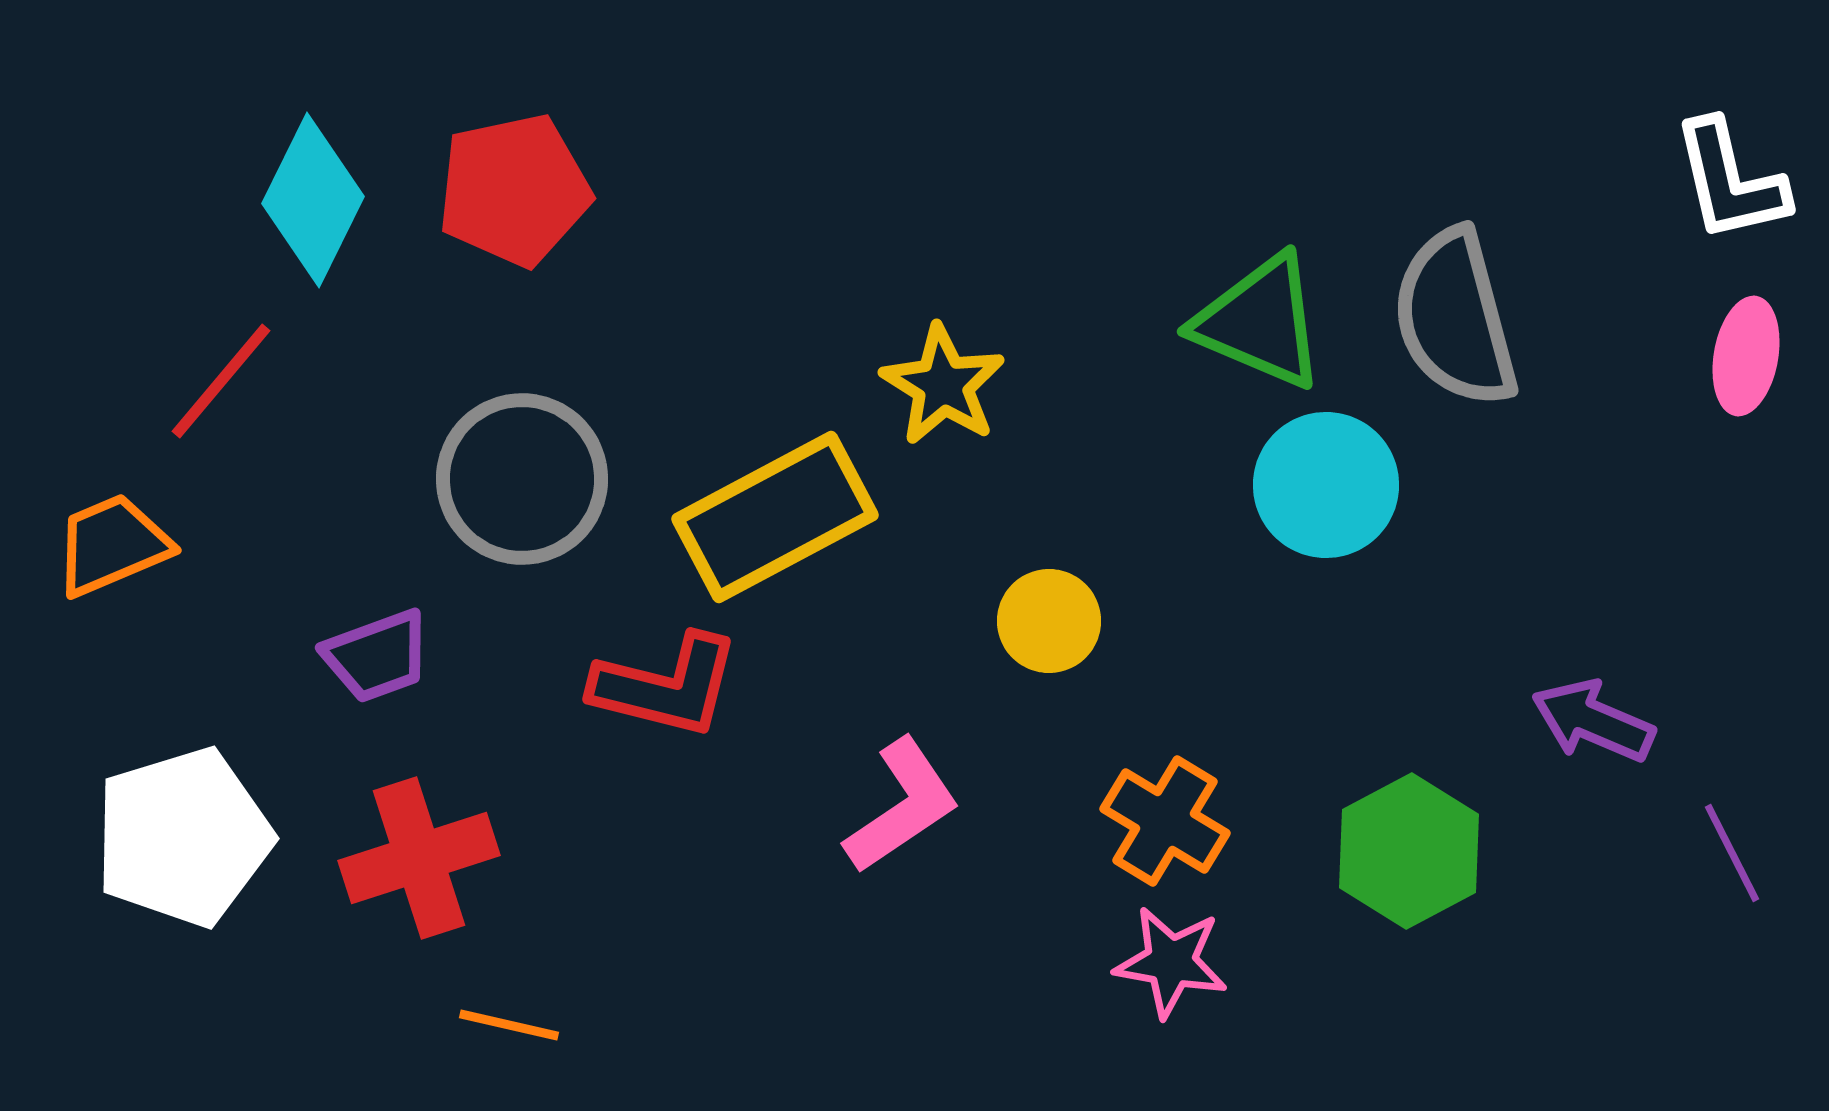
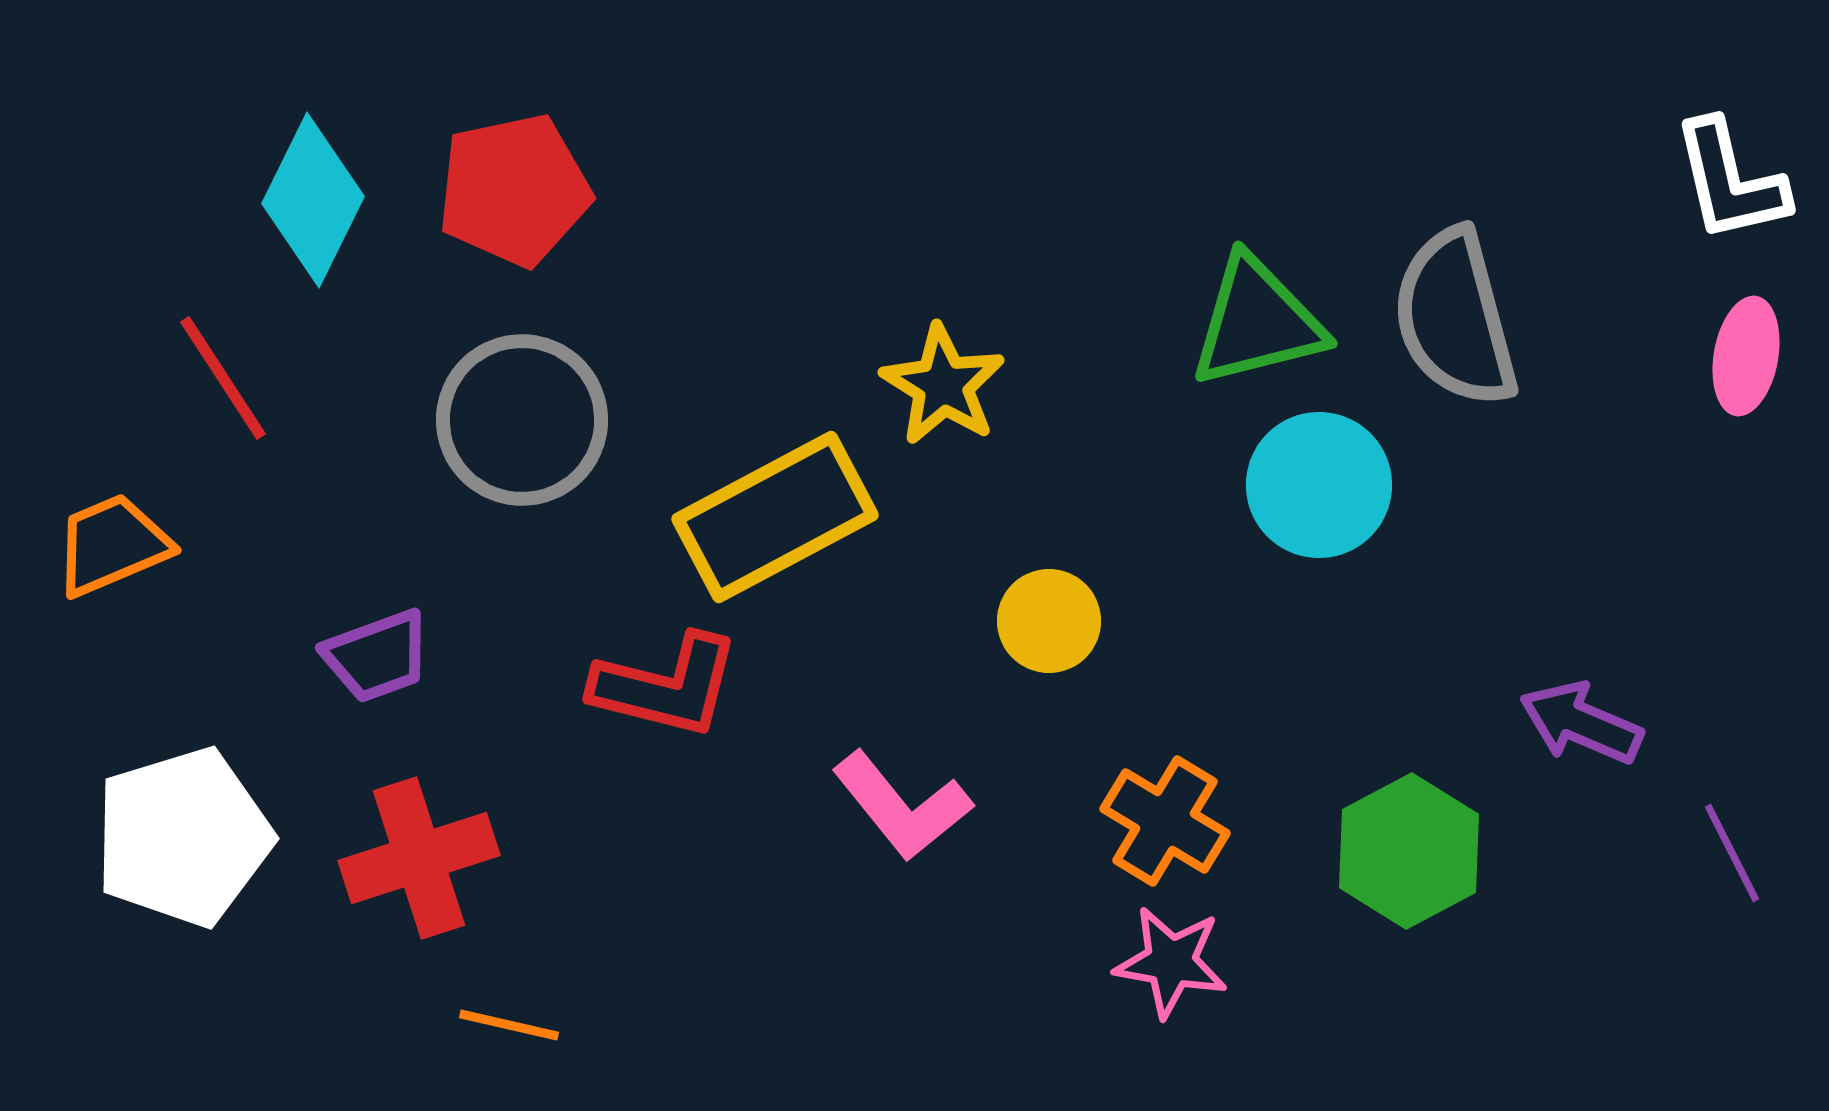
green triangle: moved 3 px left; rotated 37 degrees counterclockwise
red line: moved 2 px right, 3 px up; rotated 73 degrees counterclockwise
gray circle: moved 59 px up
cyan circle: moved 7 px left
purple arrow: moved 12 px left, 2 px down
pink L-shape: rotated 85 degrees clockwise
